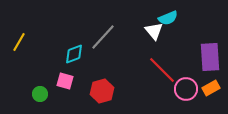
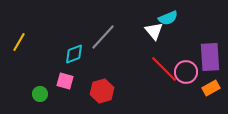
red line: moved 2 px right, 1 px up
pink circle: moved 17 px up
